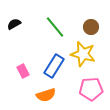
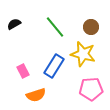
orange semicircle: moved 10 px left
